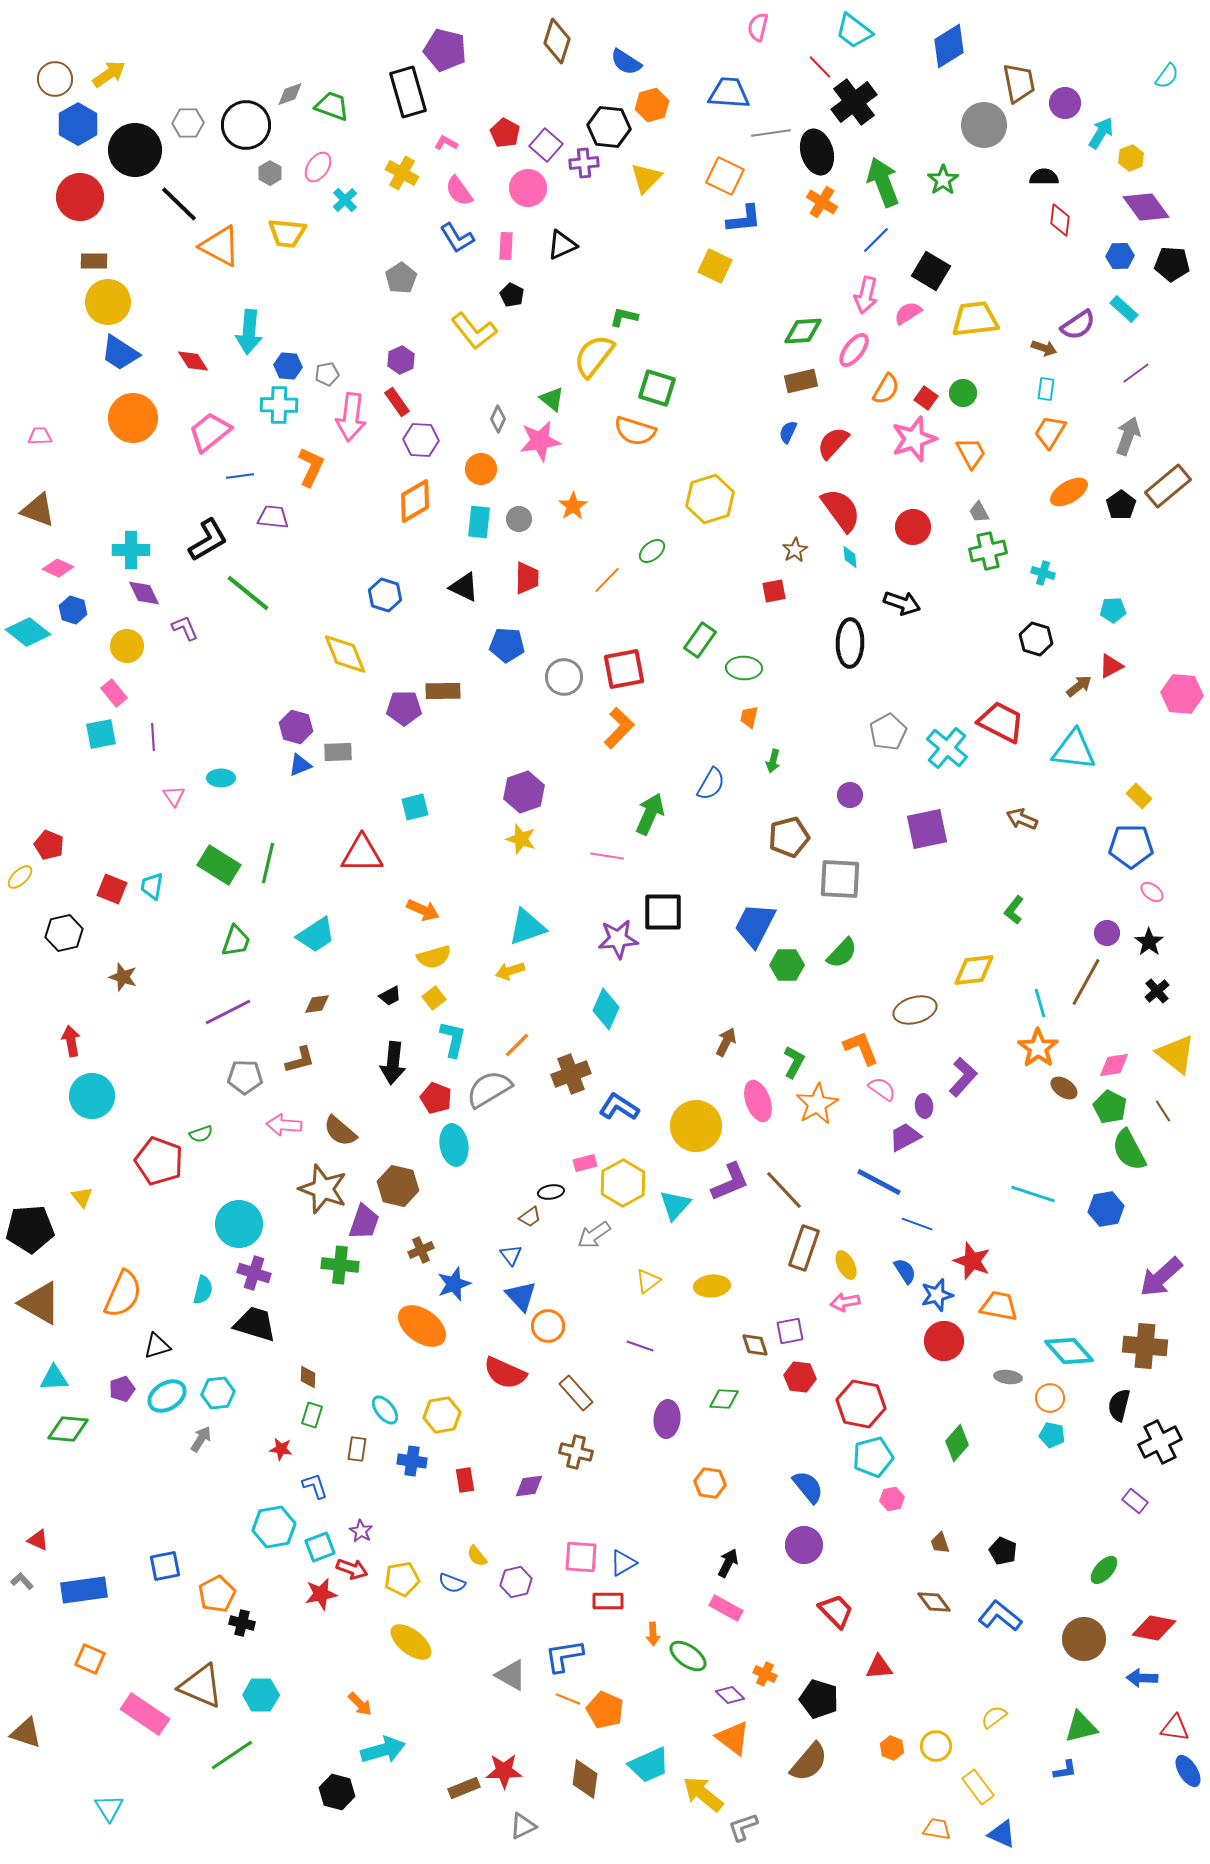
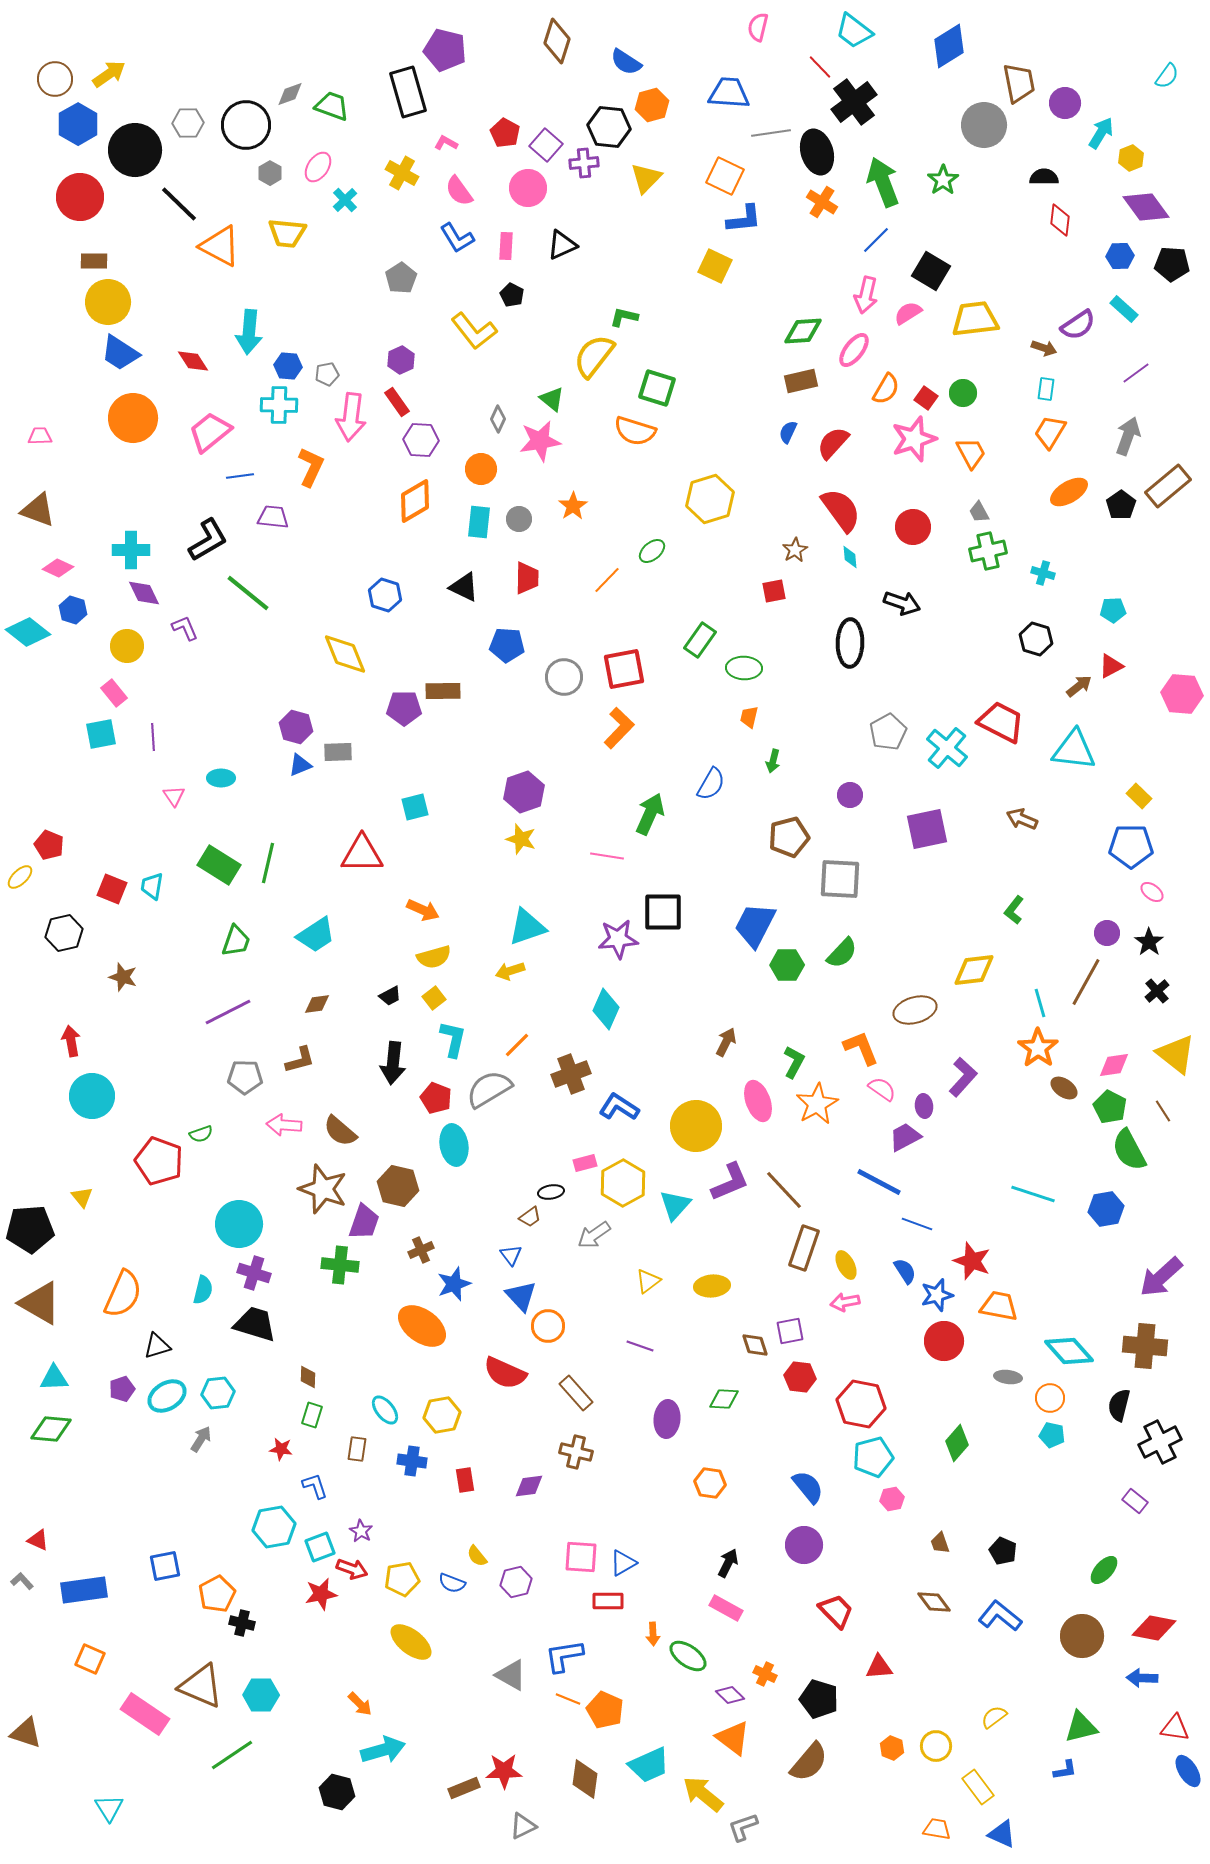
green diamond at (68, 1429): moved 17 px left
brown circle at (1084, 1639): moved 2 px left, 3 px up
